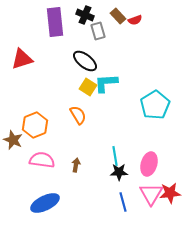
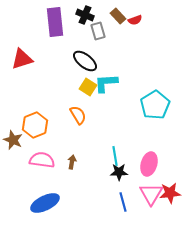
brown arrow: moved 4 px left, 3 px up
